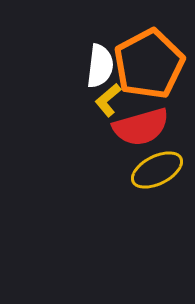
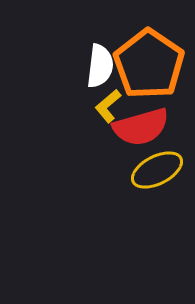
orange pentagon: rotated 10 degrees counterclockwise
yellow L-shape: moved 6 px down
